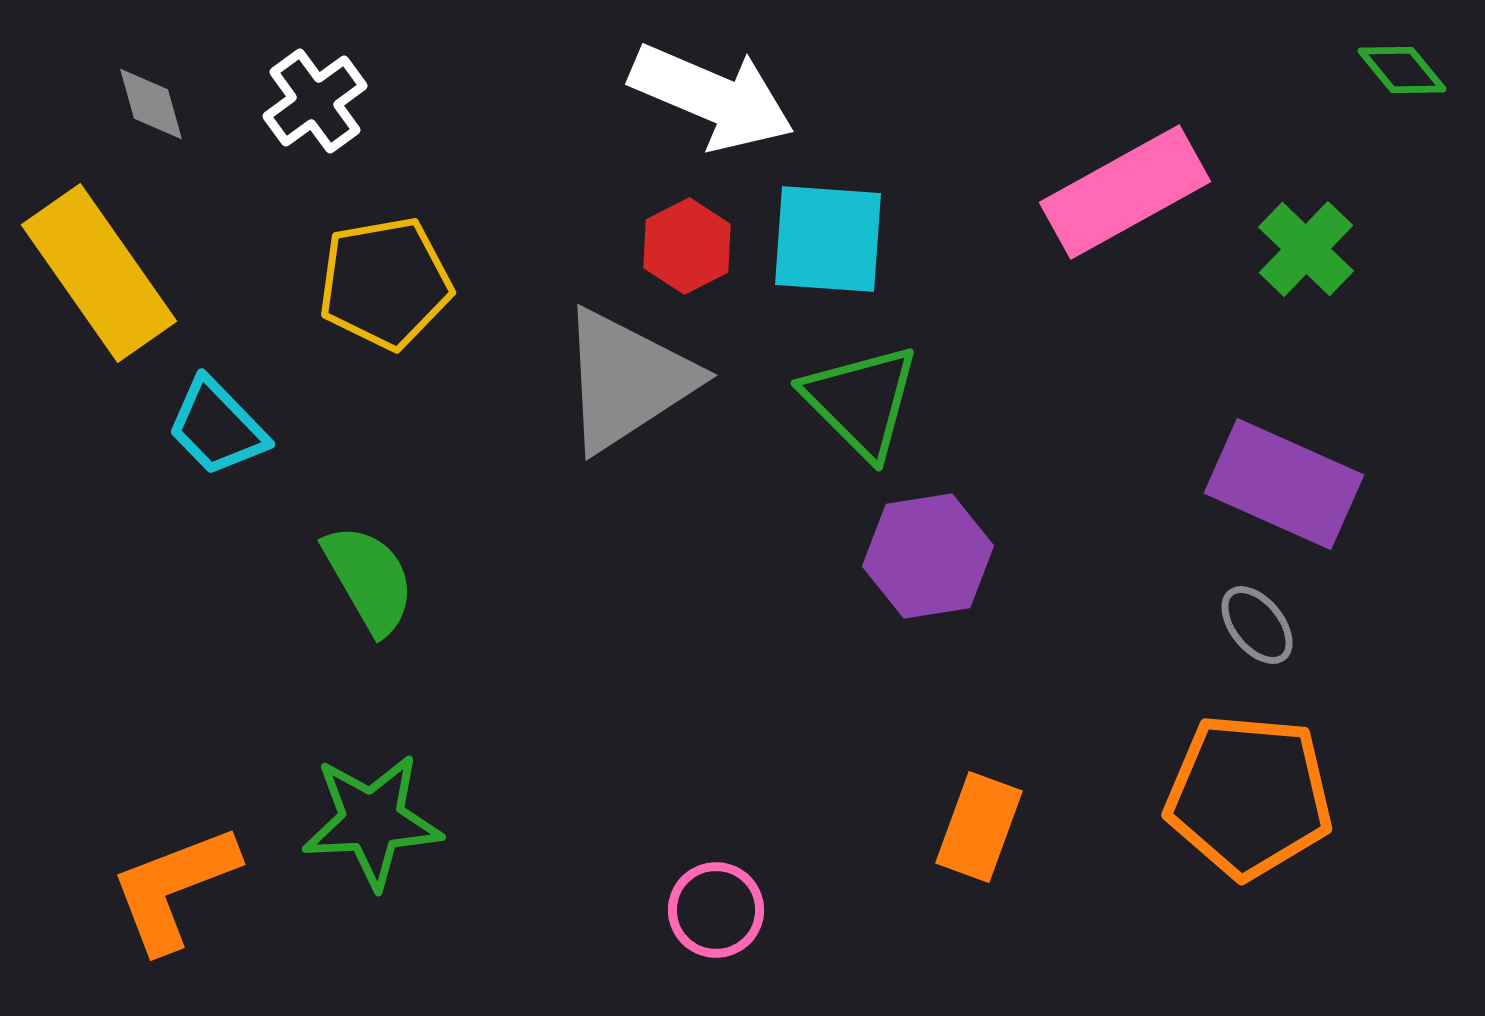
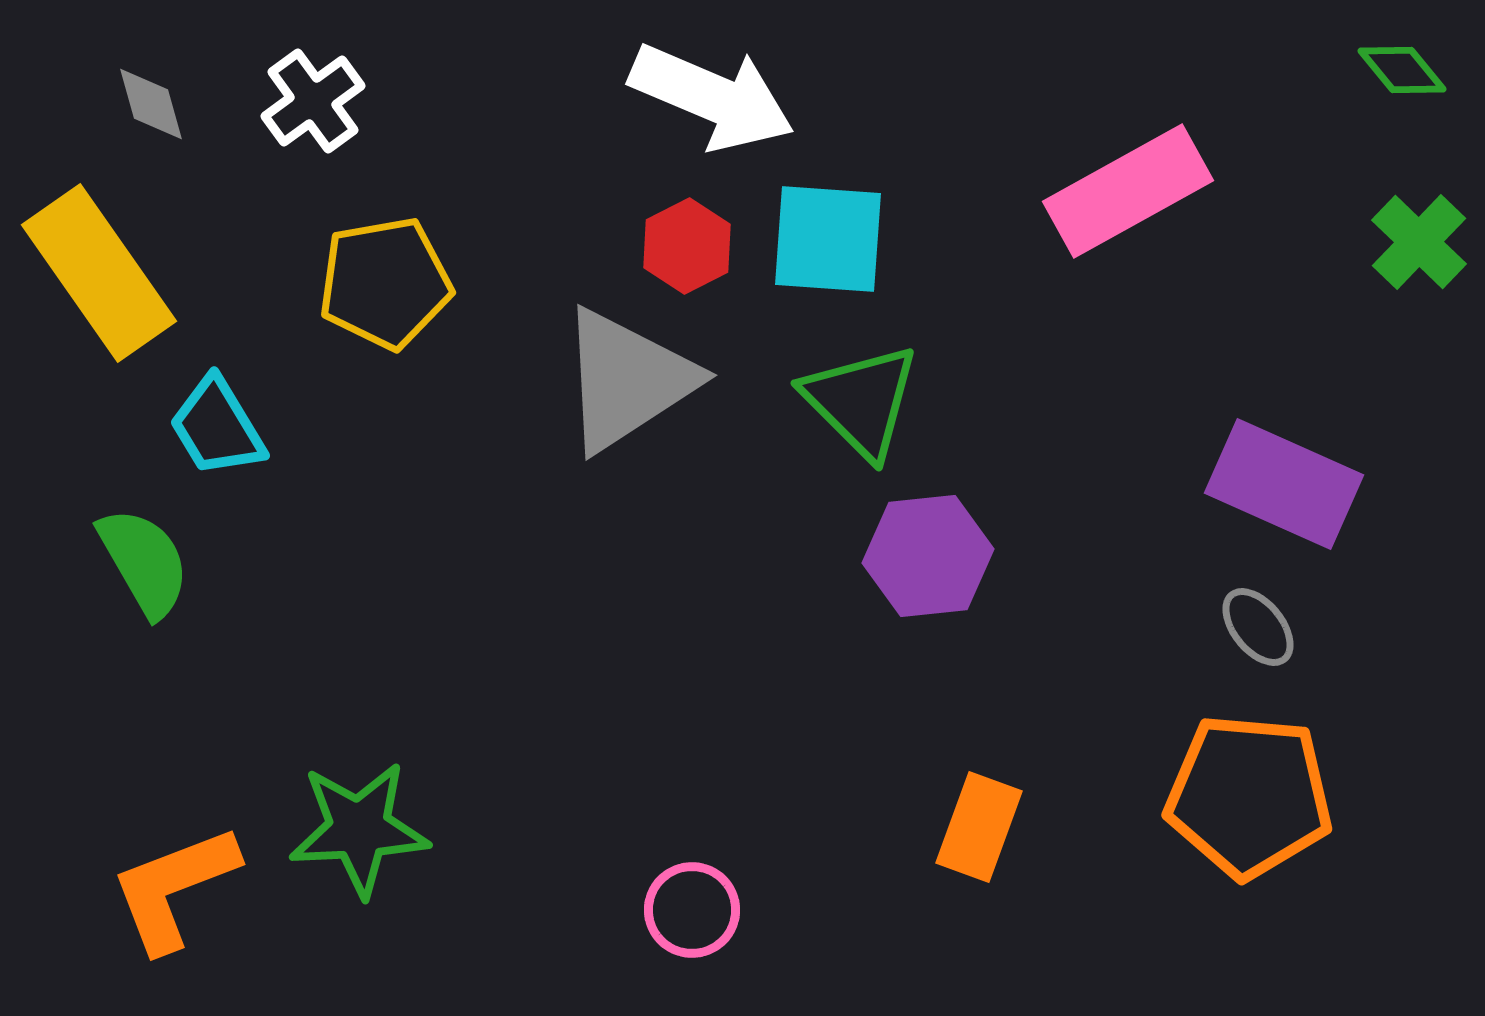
white cross: moved 2 px left
pink rectangle: moved 3 px right, 1 px up
green cross: moved 113 px right, 7 px up
cyan trapezoid: rotated 13 degrees clockwise
purple hexagon: rotated 3 degrees clockwise
green semicircle: moved 225 px left, 17 px up
gray ellipse: moved 1 px right, 2 px down
green star: moved 13 px left, 8 px down
pink circle: moved 24 px left
